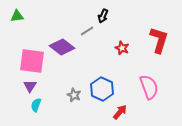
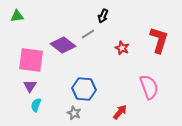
gray line: moved 1 px right, 3 px down
purple diamond: moved 1 px right, 2 px up
pink square: moved 1 px left, 1 px up
blue hexagon: moved 18 px left; rotated 20 degrees counterclockwise
gray star: moved 18 px down
